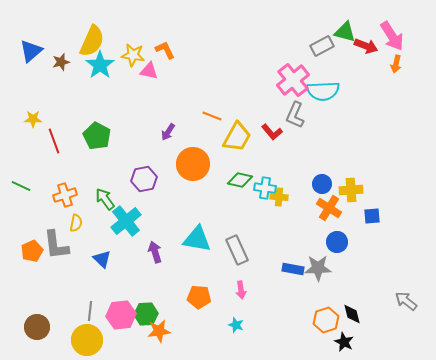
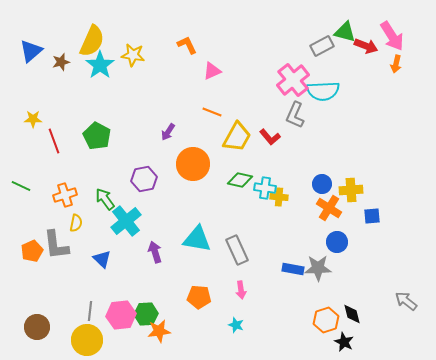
orange L-shape at (165, 50): moved 22 px right, 5 px up
pink triangle at (149, 71): moved 63 px right; rotated 36 degrees counterclockwise
orange line at (212, 116): moved 4 px up
red L-shape at (272, 132): moved 2 px left, 5 px down
